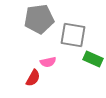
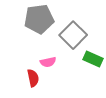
gray square: rotated 36 degrees clockwise
red semicircle: rotated 42 degrees counterclockwise
